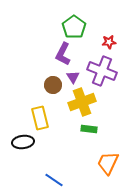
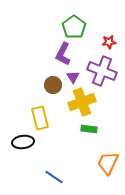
blue line: moved 3 px up
